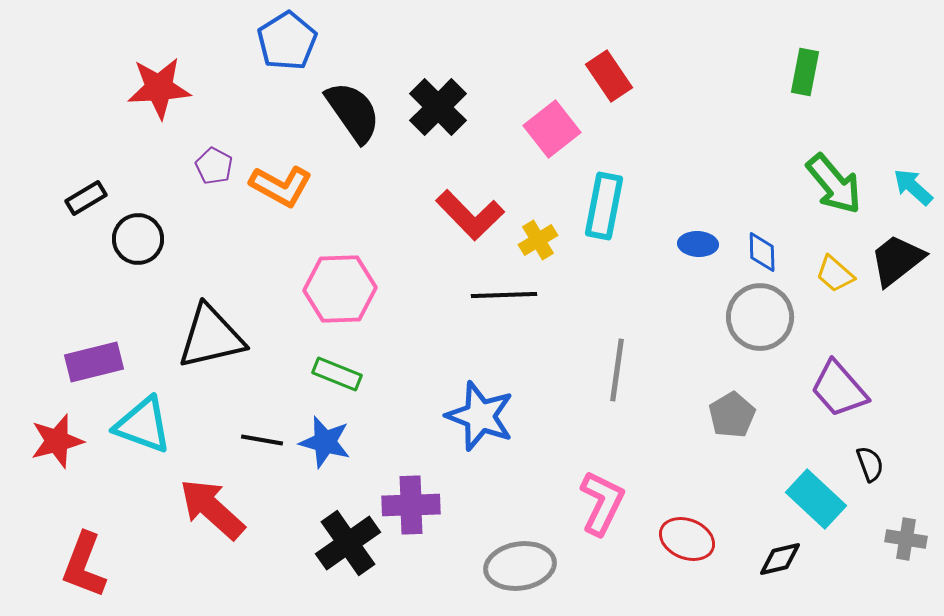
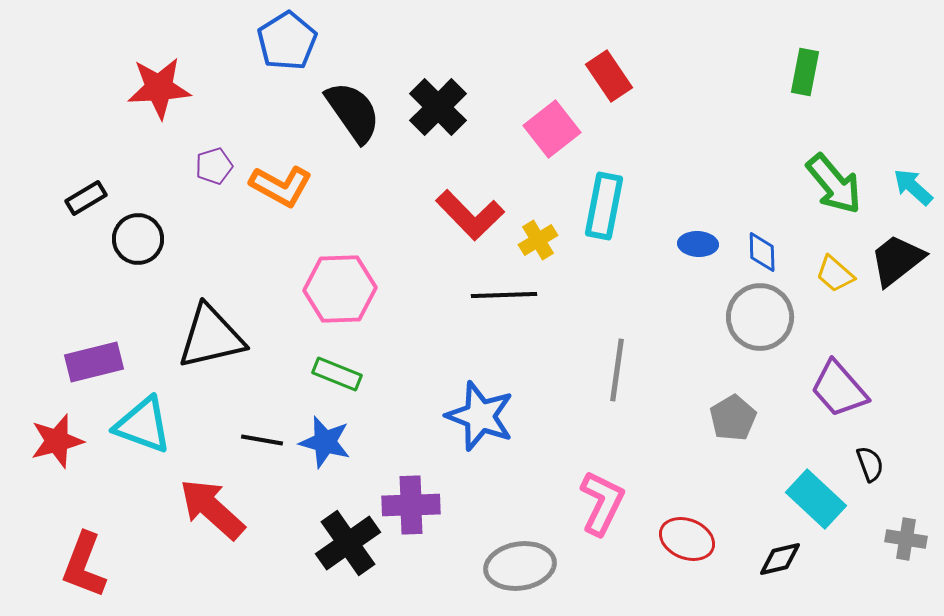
purple pentagon at (214, 166): rotated 27 degrees clockwise
gray pentagon at (732, 415): moved 1 px right, 3 px down
